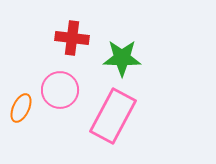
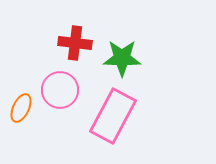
red cross: moved 3 px right, 5 px down
